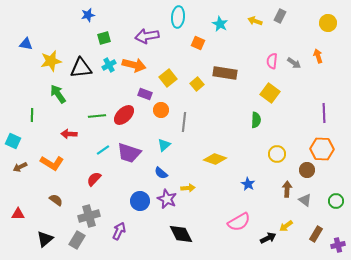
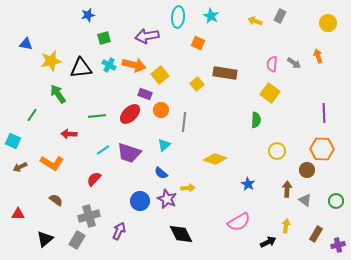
cyan star at (220, 24): moved 9 px left, 8 px up
pink semicircle at (272, 61): moved 3 px down
cyan cross at (109, 65): rotated 32 degrees counterclockwise
yellow square at (168, 78): moved 8 px left, 3 px up
green line at (32, 115): rotated 32 degrees clockwise
red ellipse at (124, 115): moved 6 px right, 1 px up
yellow circle at (277, 154): moved 3 px up
yellow arrow at (286, 226): rotated 136 degrees clockwise
black arrow at (268, 238): moved 4 px down
